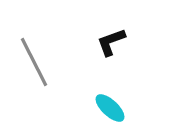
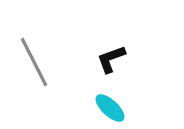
black L-shape: moved 17 px down
